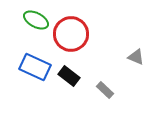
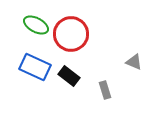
green ellipse: moved 5 px down
gray triangle: moved 2 px left, 5 px down
gray rectangle: rotated 30 degrees clockwise
